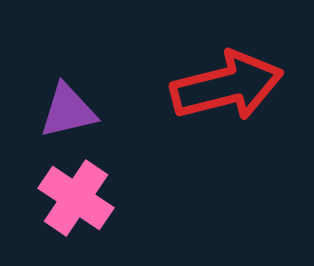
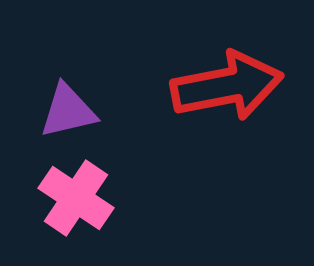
red arrow: rotated 3 degrees clockwise
